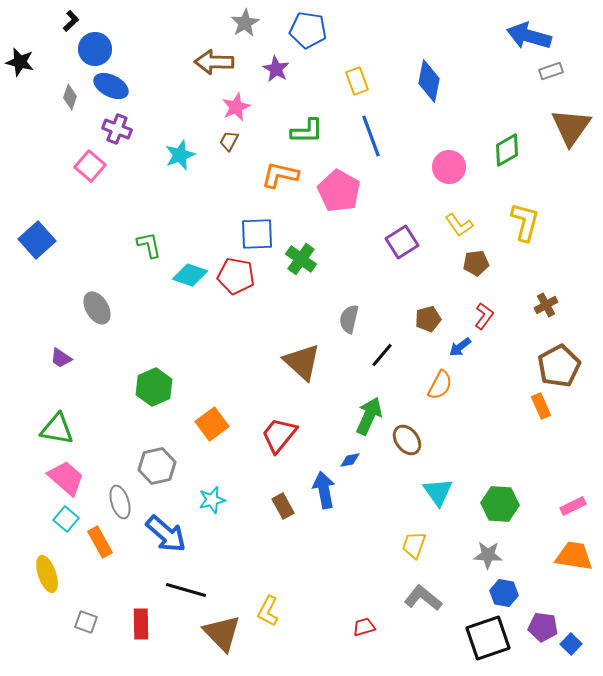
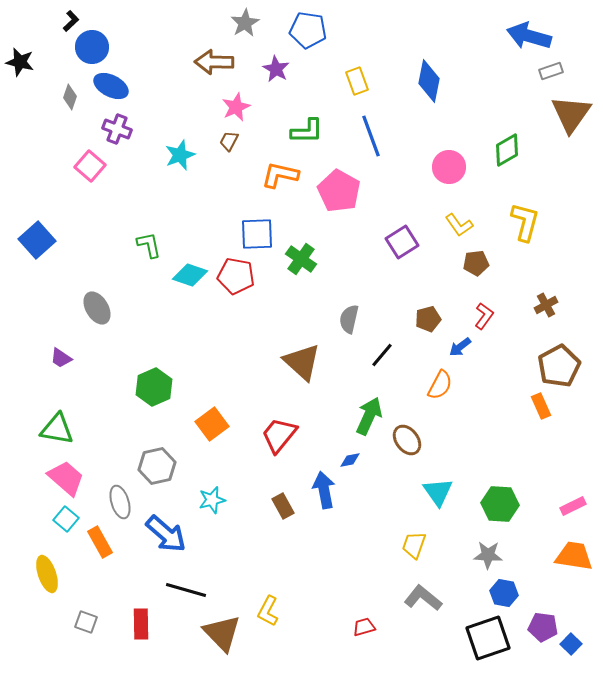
blue circle at (95, 49): moved 3 px left, 2 px up
brown triangle at (571, 127): moved 13 px up
